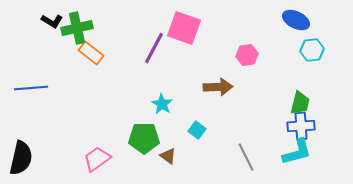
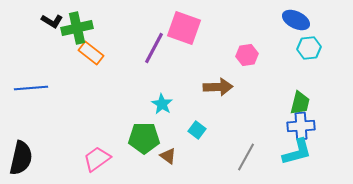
cyan hexagon: moved 3 px left, 2 px up
gray line: rotated 56 degrees clockwise
